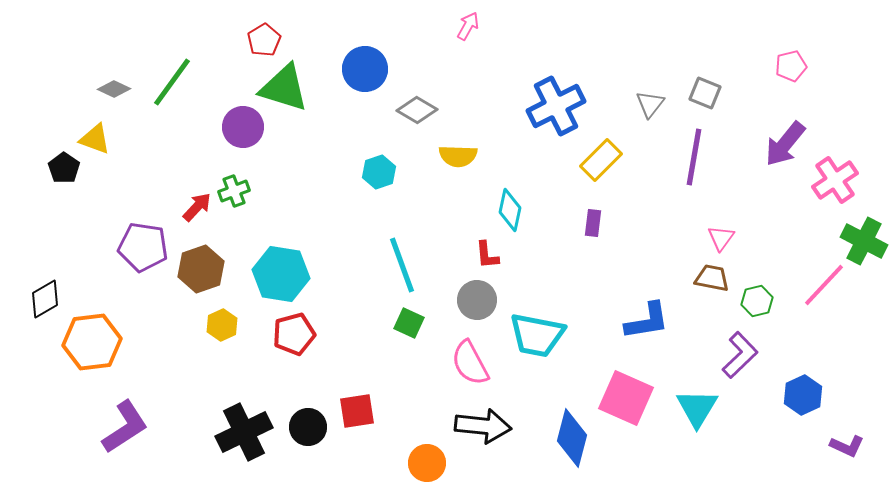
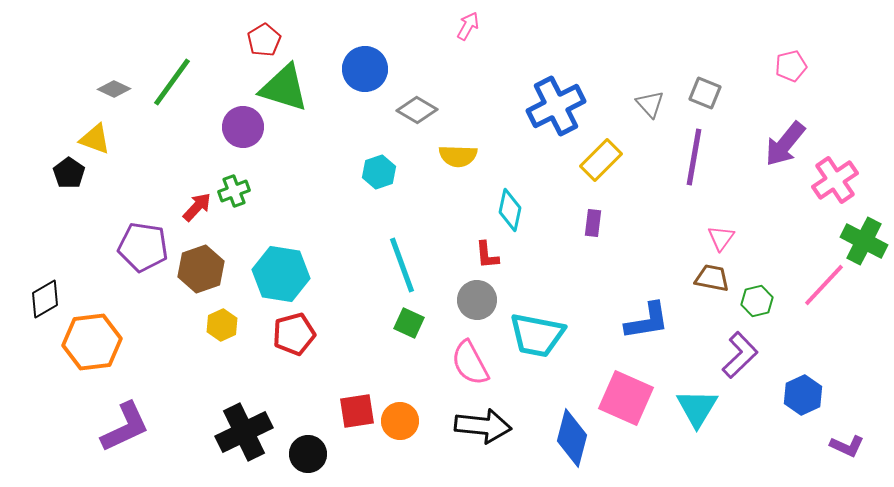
gray triangle at (650, 104): rotated 20 degrees counterclockwise
black pentagon at (64, 168): moved 5 px right, 5 px down
purple L-shape at (125, 427): rotated 8 degrees clockwise
black circle at (308, 427): moved 27 px down
orange circle at (427, 463): moved 27 px left, 42 px up
